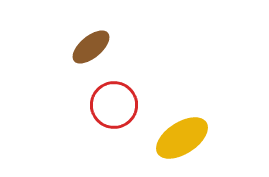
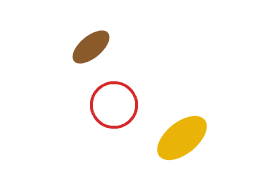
yellow ellipse: rotated 6 degrees counterclockwise
